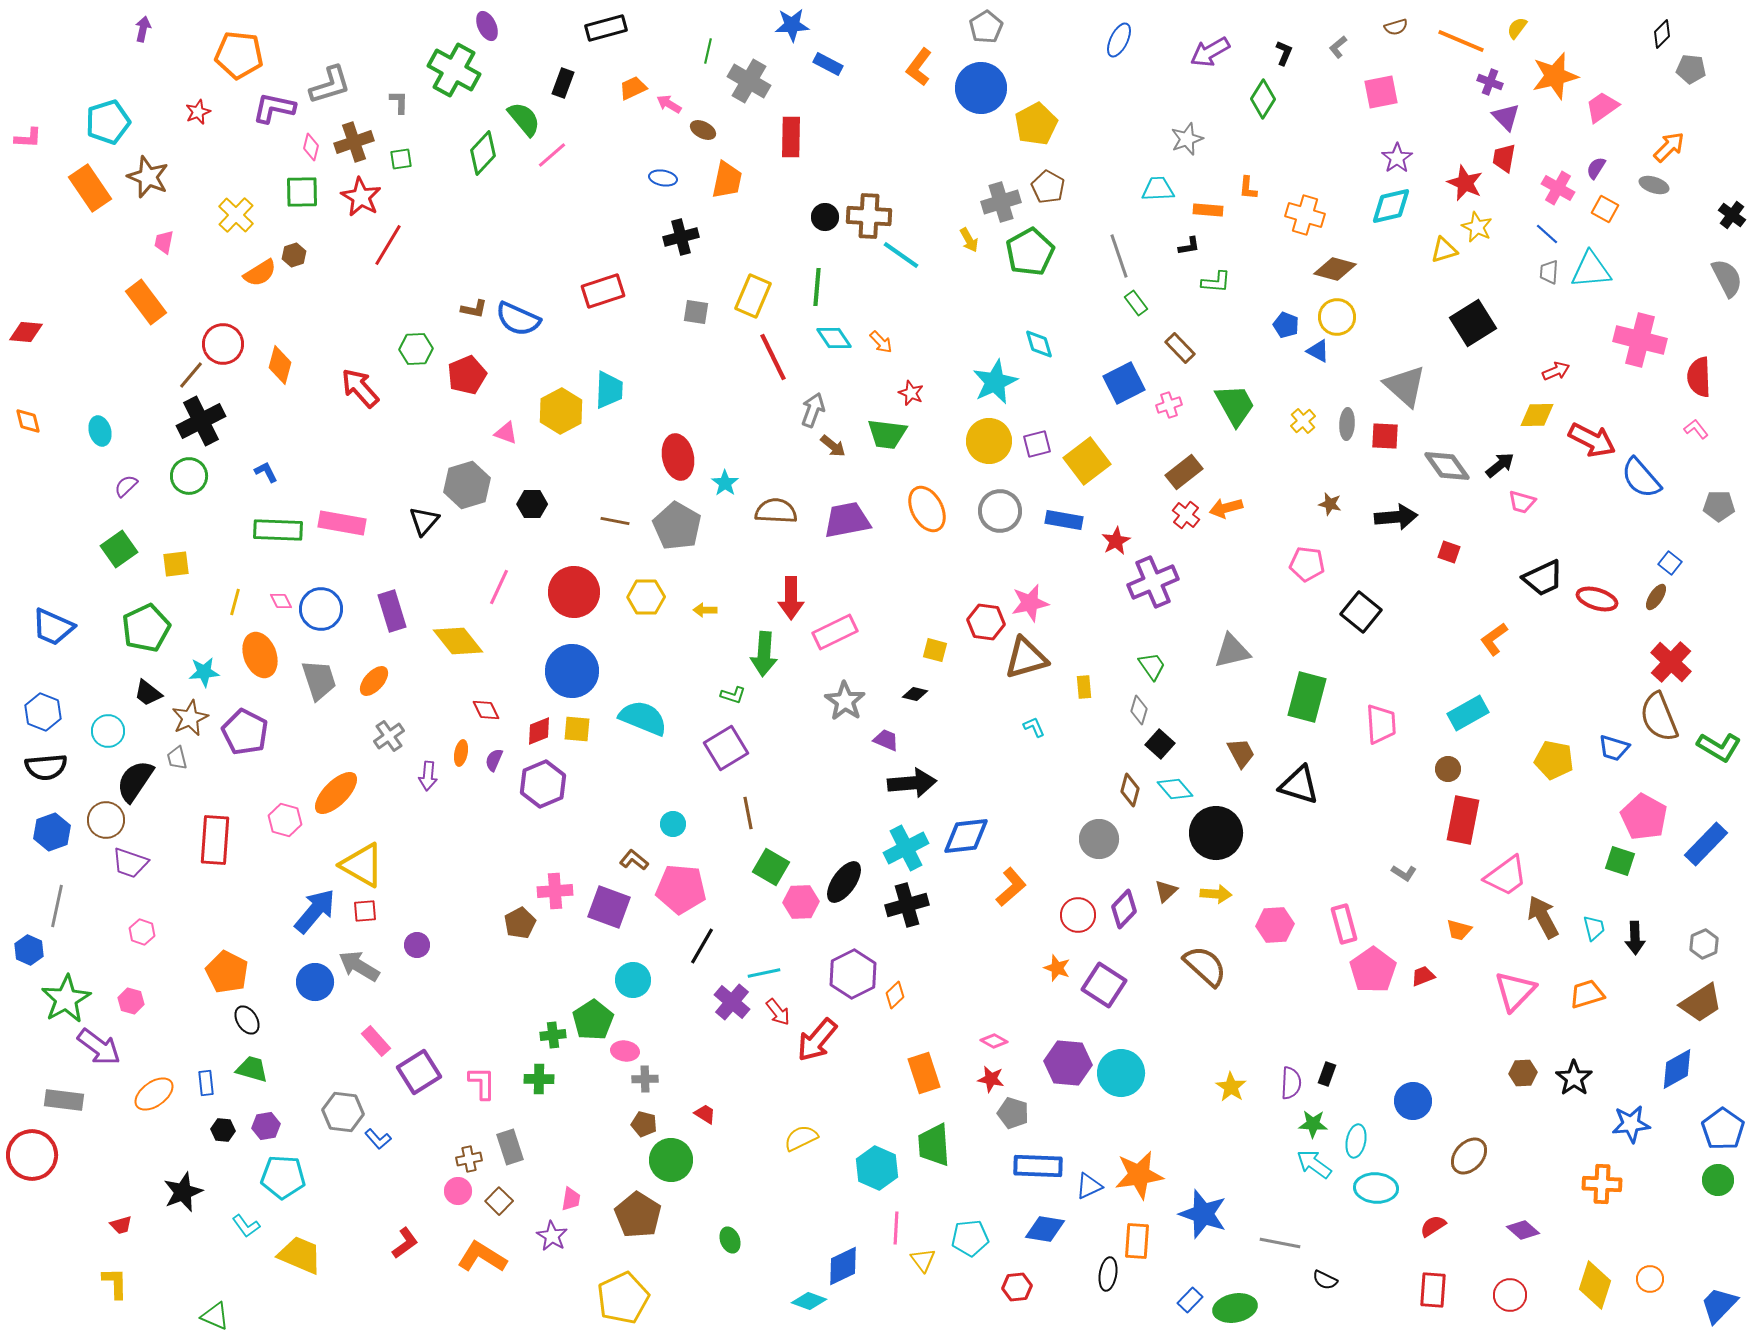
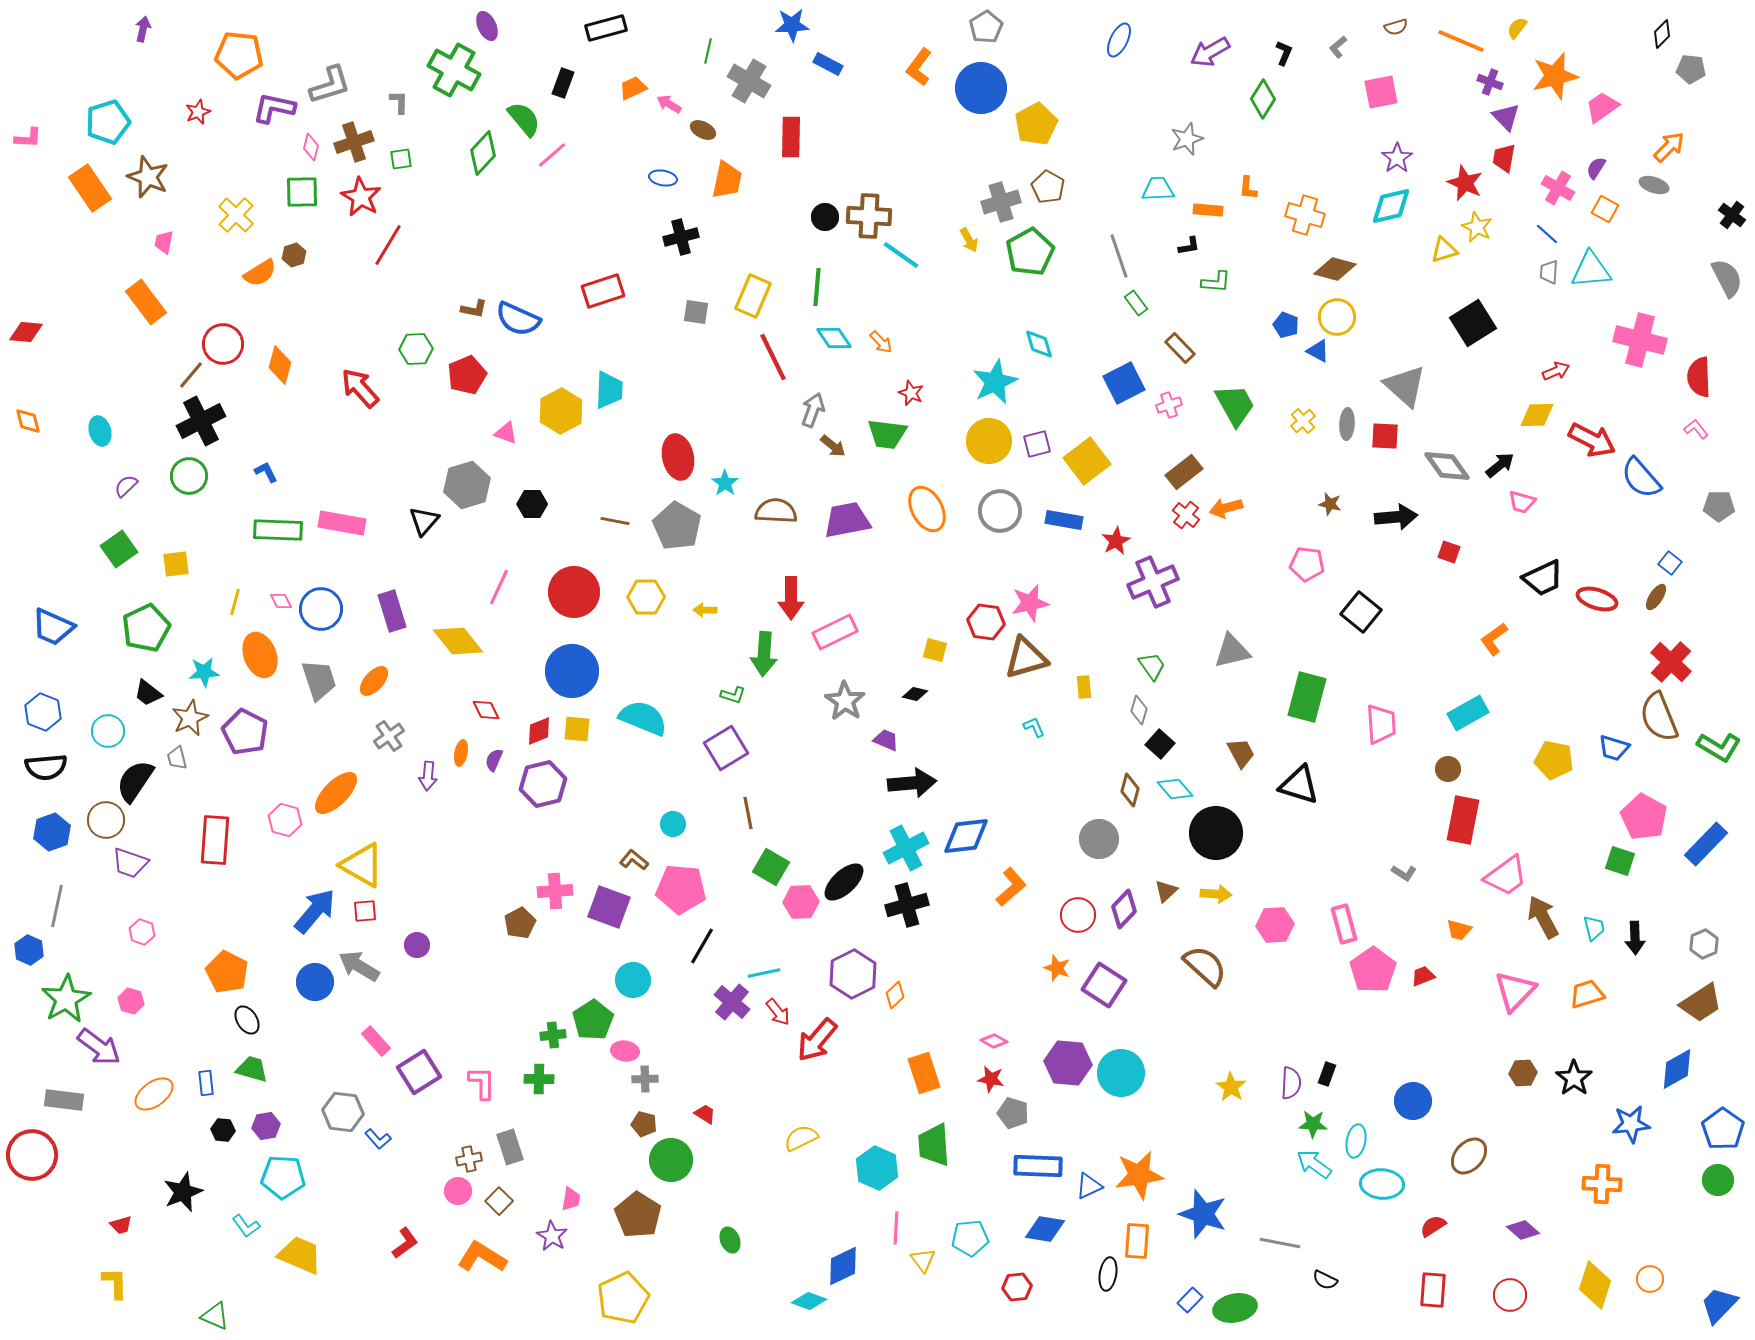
purple hexagon at (543, 784): rotated 9 degrees clockwise
black ellipse at (844, 882): rotated 12 degrees clockwise
cyan ellipse at (1376, 1188): moved 6 px right, 4 px up
